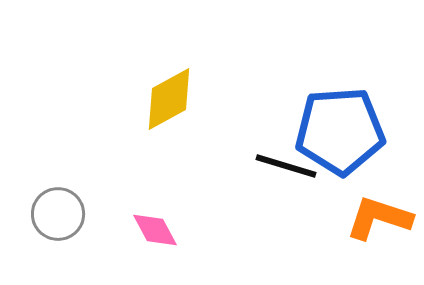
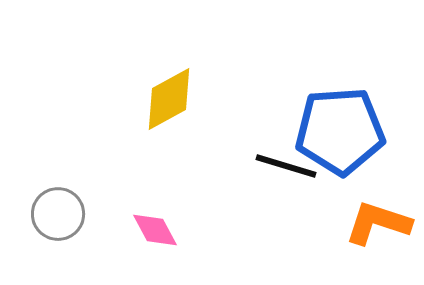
orange L-shape: moved 1 px left, 5 px down
